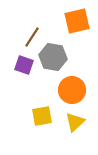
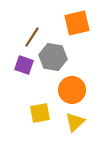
orange square: moved 2 px down
yellow square: moved 2 px left, 3 px up
